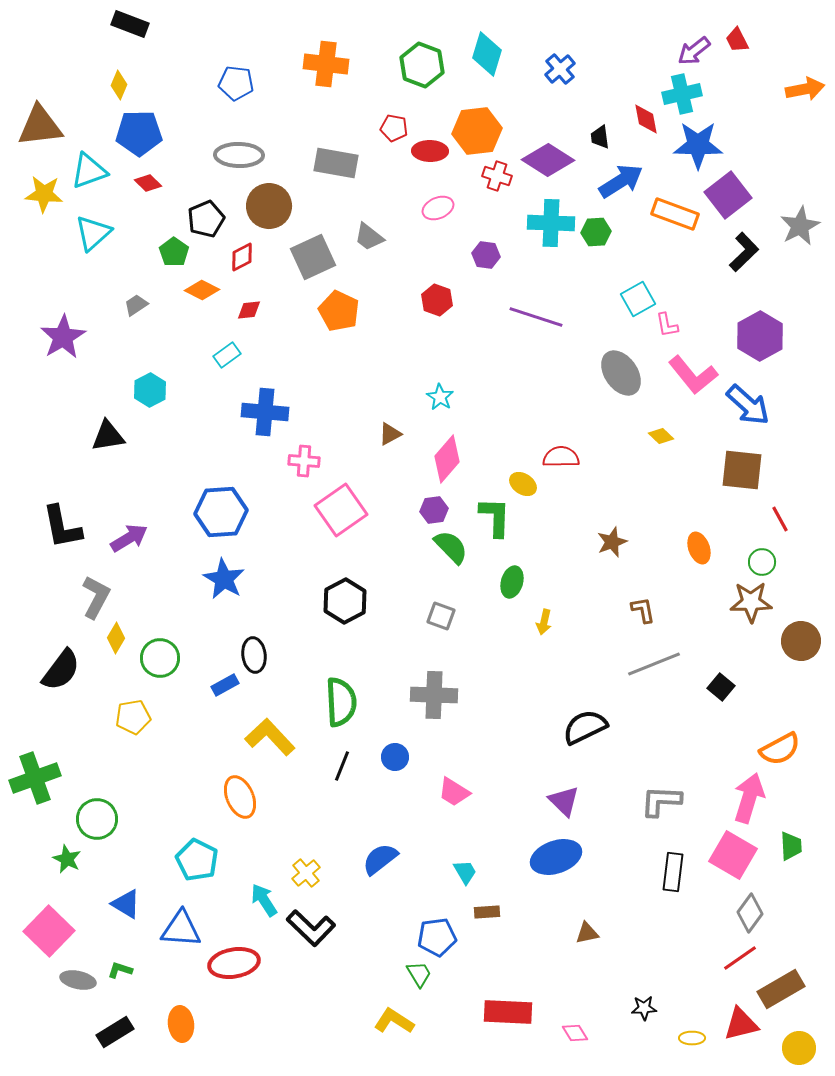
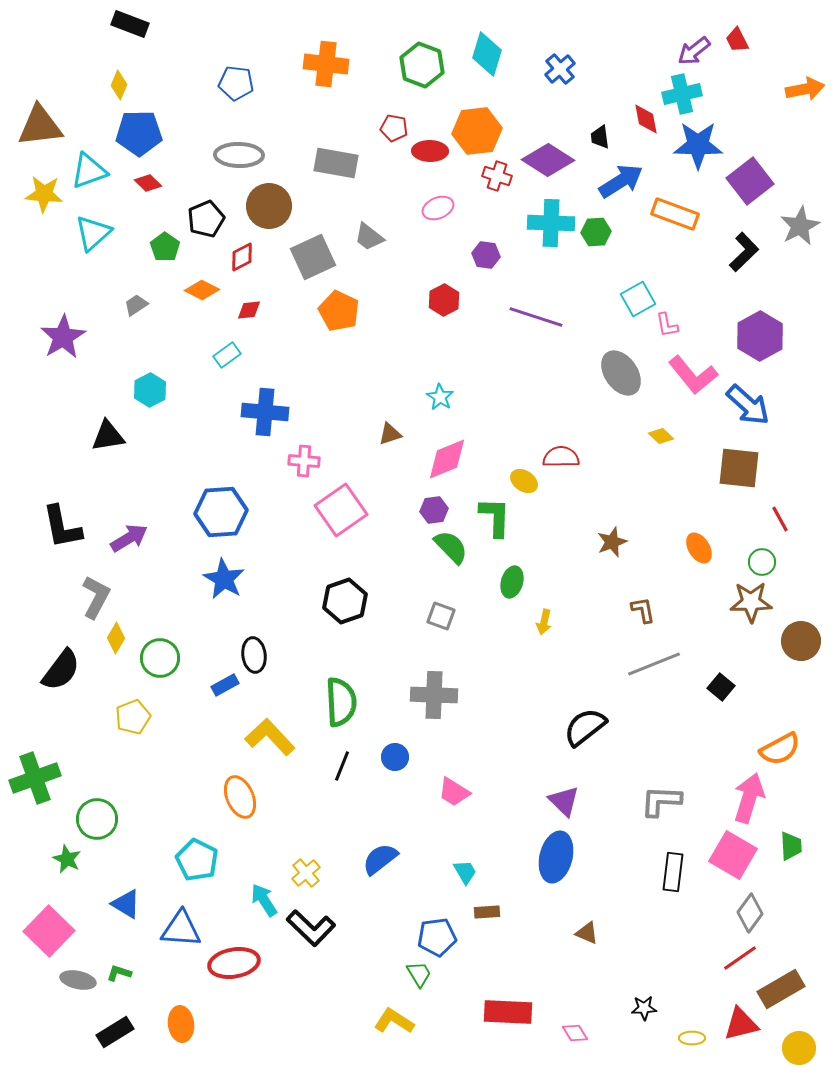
purple square at (728, 195): moved 22 px right, 14 px up
green pentagon at (174, 252): moved 9 px left, 5 px up
red hexagon at (437, 300): moved 7 px right; rotated 12 degrees clockwise
brown triangle at (390, 434): rotated 10 degrees clockwise
pink diamond at (447, 459): rotated 27 degrees clockwise
brown square at (742, 470): moved 3 px left, 2 px up
yellow ellipse at (523, 484): moved 1 px right, 3 px up
orange ellipse at (699, 548): rotated 12 degrees counterclockwise
black hexagon at (345, 601): rotated 9 degrees clockwise
yellow pentagon at (133, 717): rotated 12 degrees counterclockwise
black semicircle at (585, 727): rotated 12 degrees counterclockwise
blue ellipse at (556, 857): rotated 57 degrees counterclockwise
brown triangle at (587, 933): rotated 35 degrees clockwise
green L-shape at (120, 970): moved 1 px left, 3 px down
